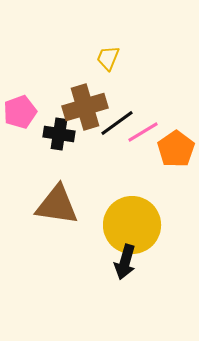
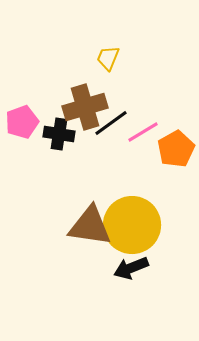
pink pentagon: moved 2 px right, 10 px down
black line: moved 6 px left
orange pentagon: rotated 6 degrees clockwise
brown triangle: moved 33 px right, 21 px down
black arrow: moved 6 px right, 6 px down; rotated 52 degrees clockwise
